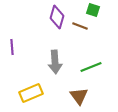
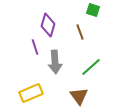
purple diamond: moved 9 px left, 8 px down
brown line: moved 6 px down; rotated 49 degrees clockwise
purple line: moved 23 px right; rotated 14 degrees counterclockwise
green line: rotated 20 degrees counterclockwise
